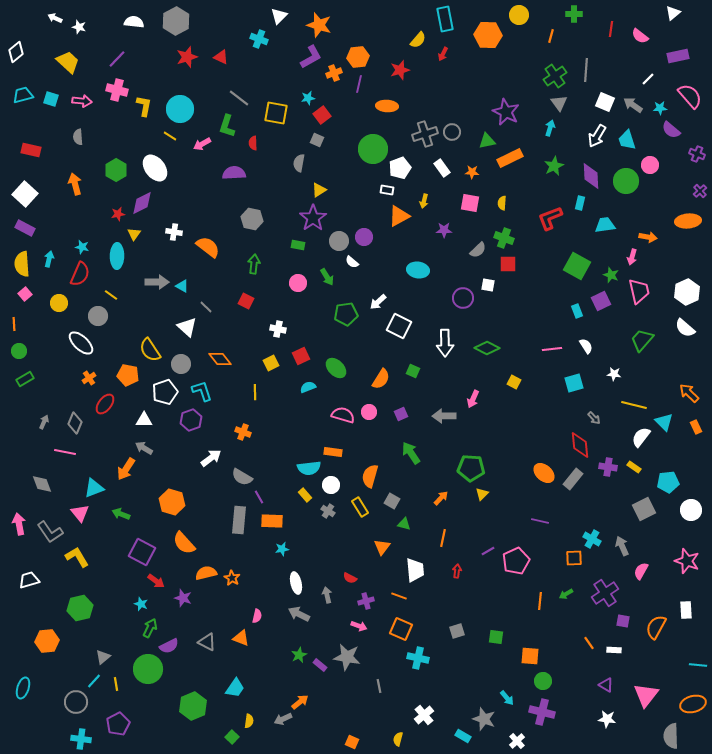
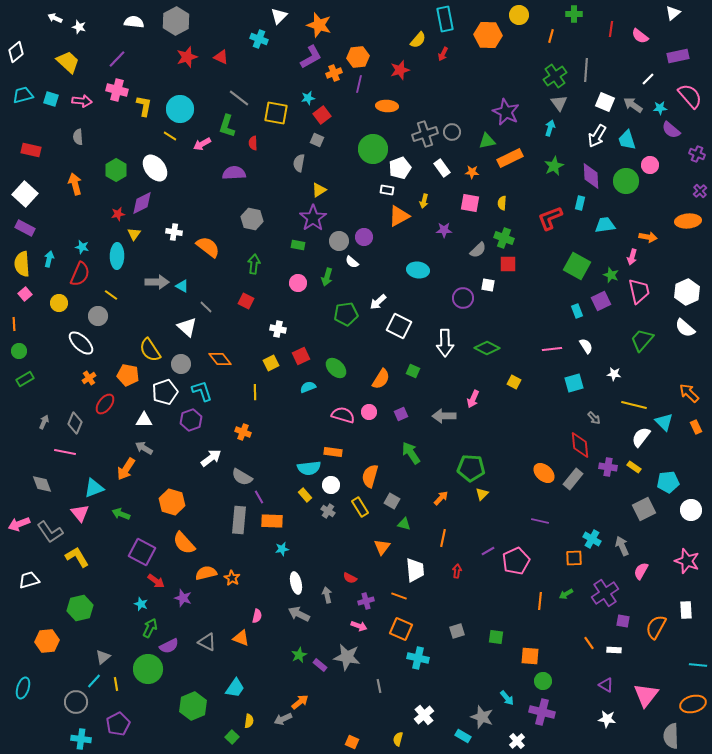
green arrow at (327, 277): rotated 48 degrees clockwise
pink arrow at (19, 524): rotated 100 degrees counterclockwise
gray star at (484, 719): moved 2 px left, 2 px up
